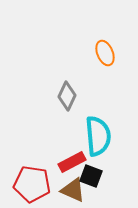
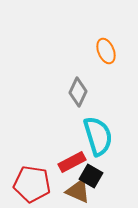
orange ellipse: moved 1 px right, 2 px up
gray diamond: moved 11 px right, 4 px up
cyan semicircle: rotated 12 degrees counterclockwise
black square: rotated 10 degrees clockwise
brown triangle: moved 5 px right, 1 px down
